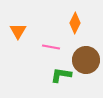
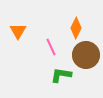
orange diamond: moved 1 px right, 5 px down
pink line: rotated 54 degrees clockwise
brown circle: moved 5 px up
